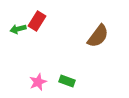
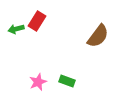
green arrow: moved 2 px left
